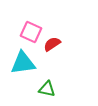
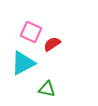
cyan triangle: rotated 20 degrees counterclockwise
